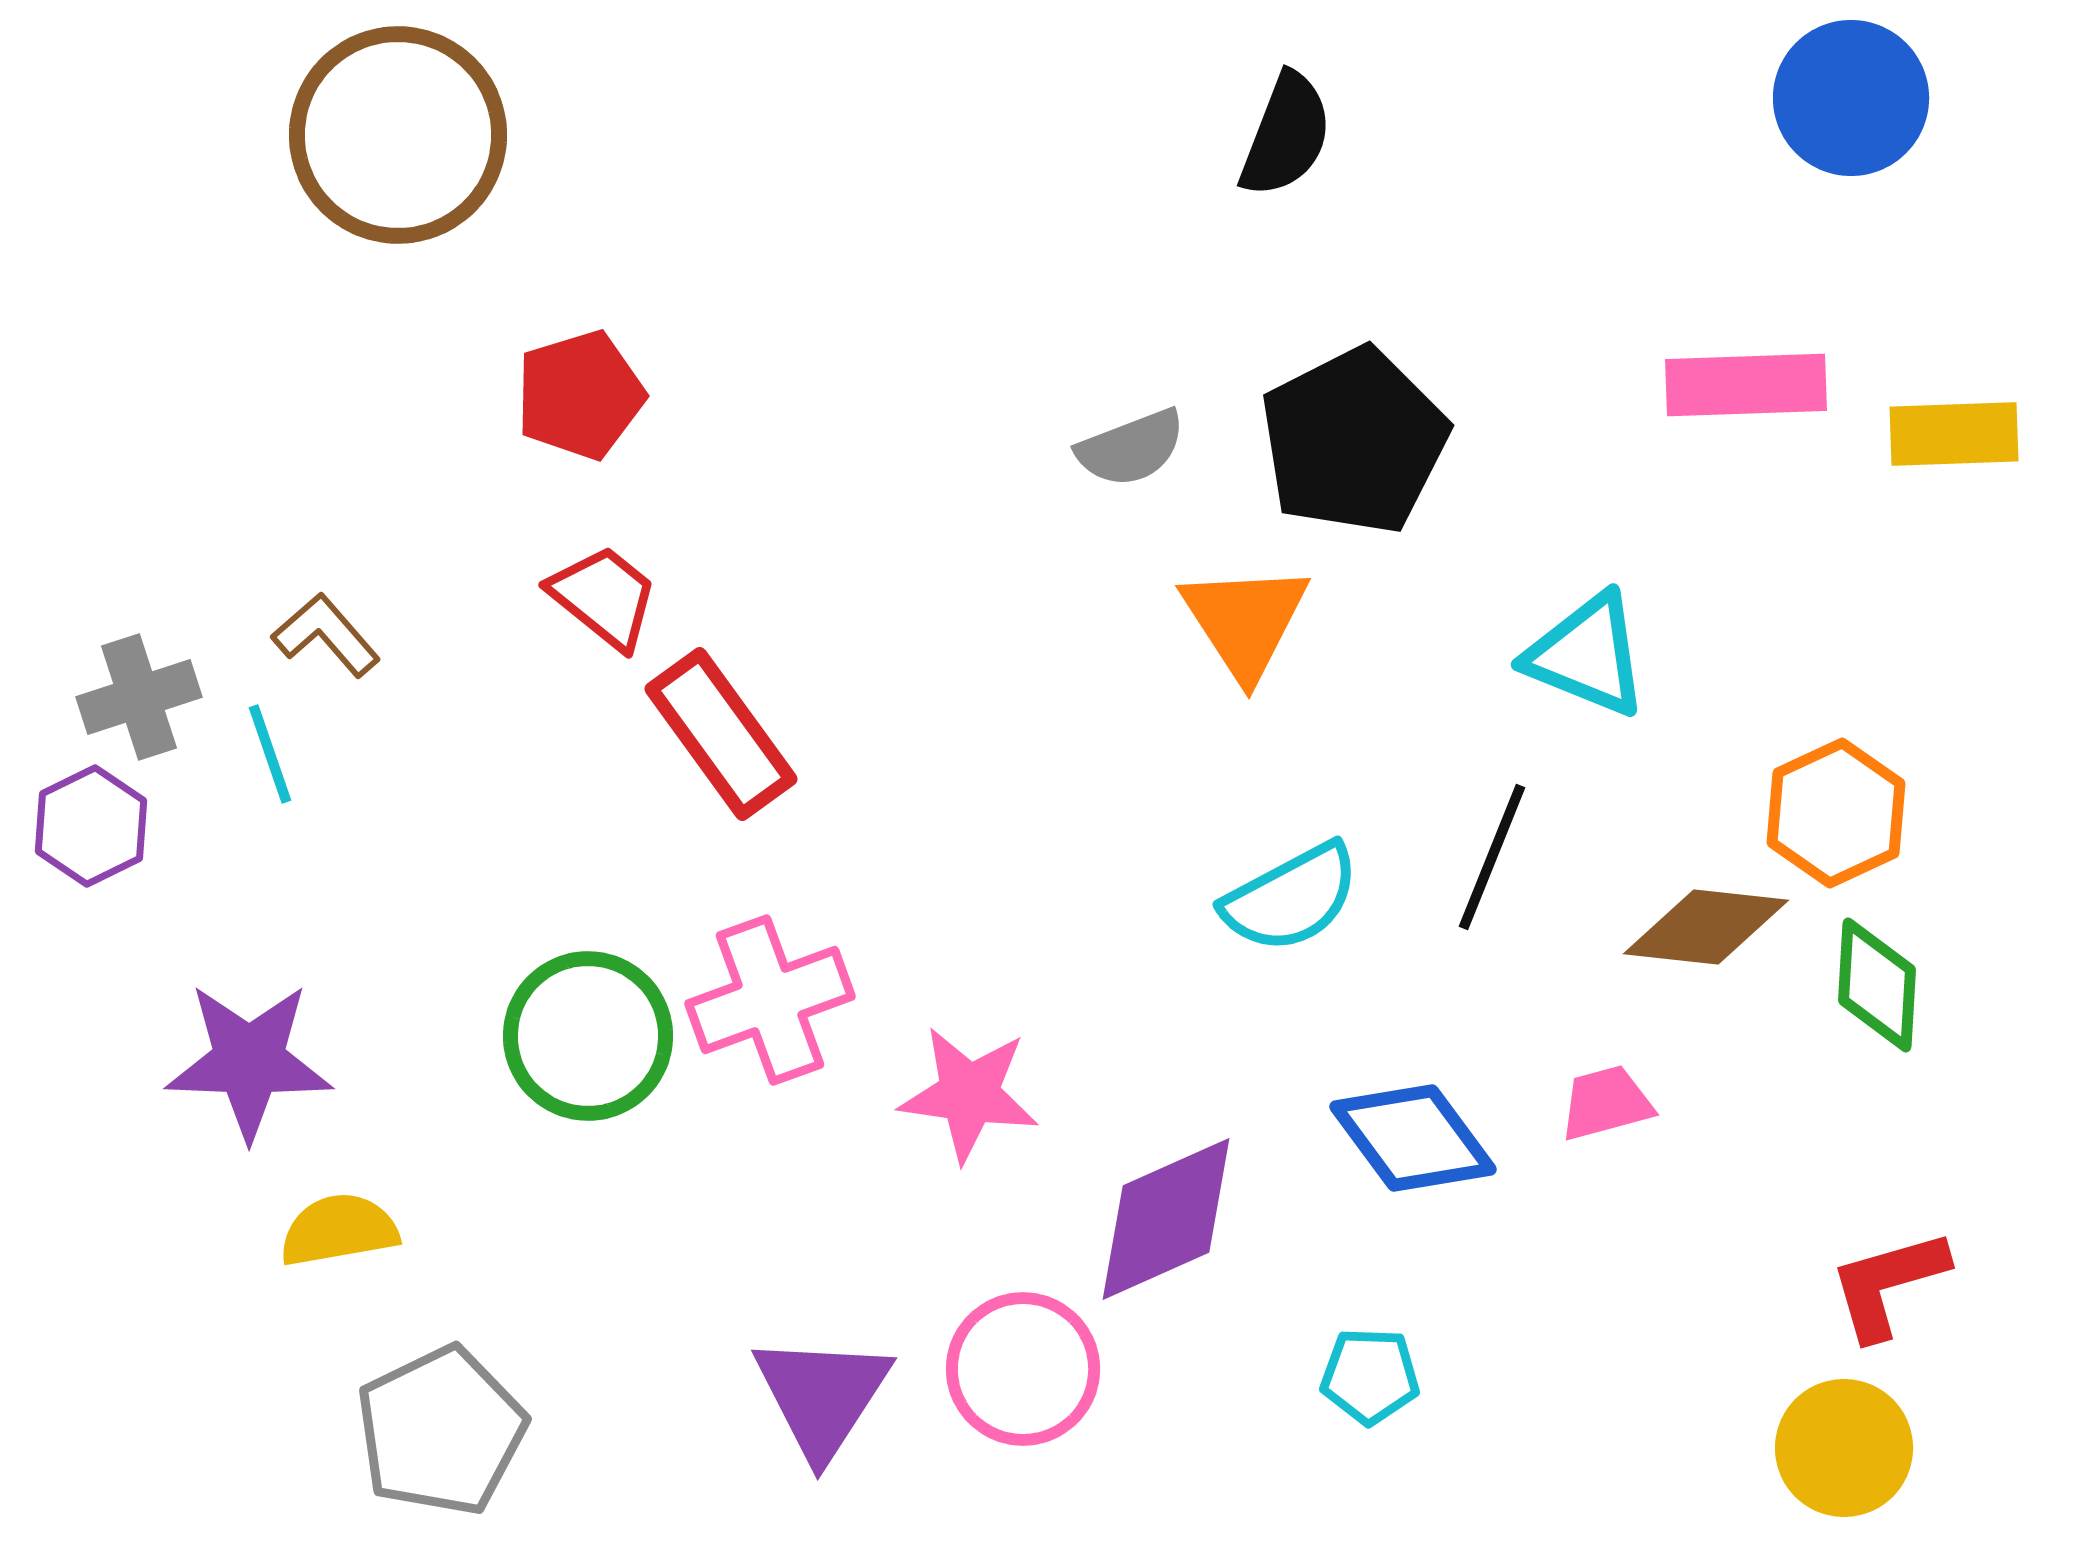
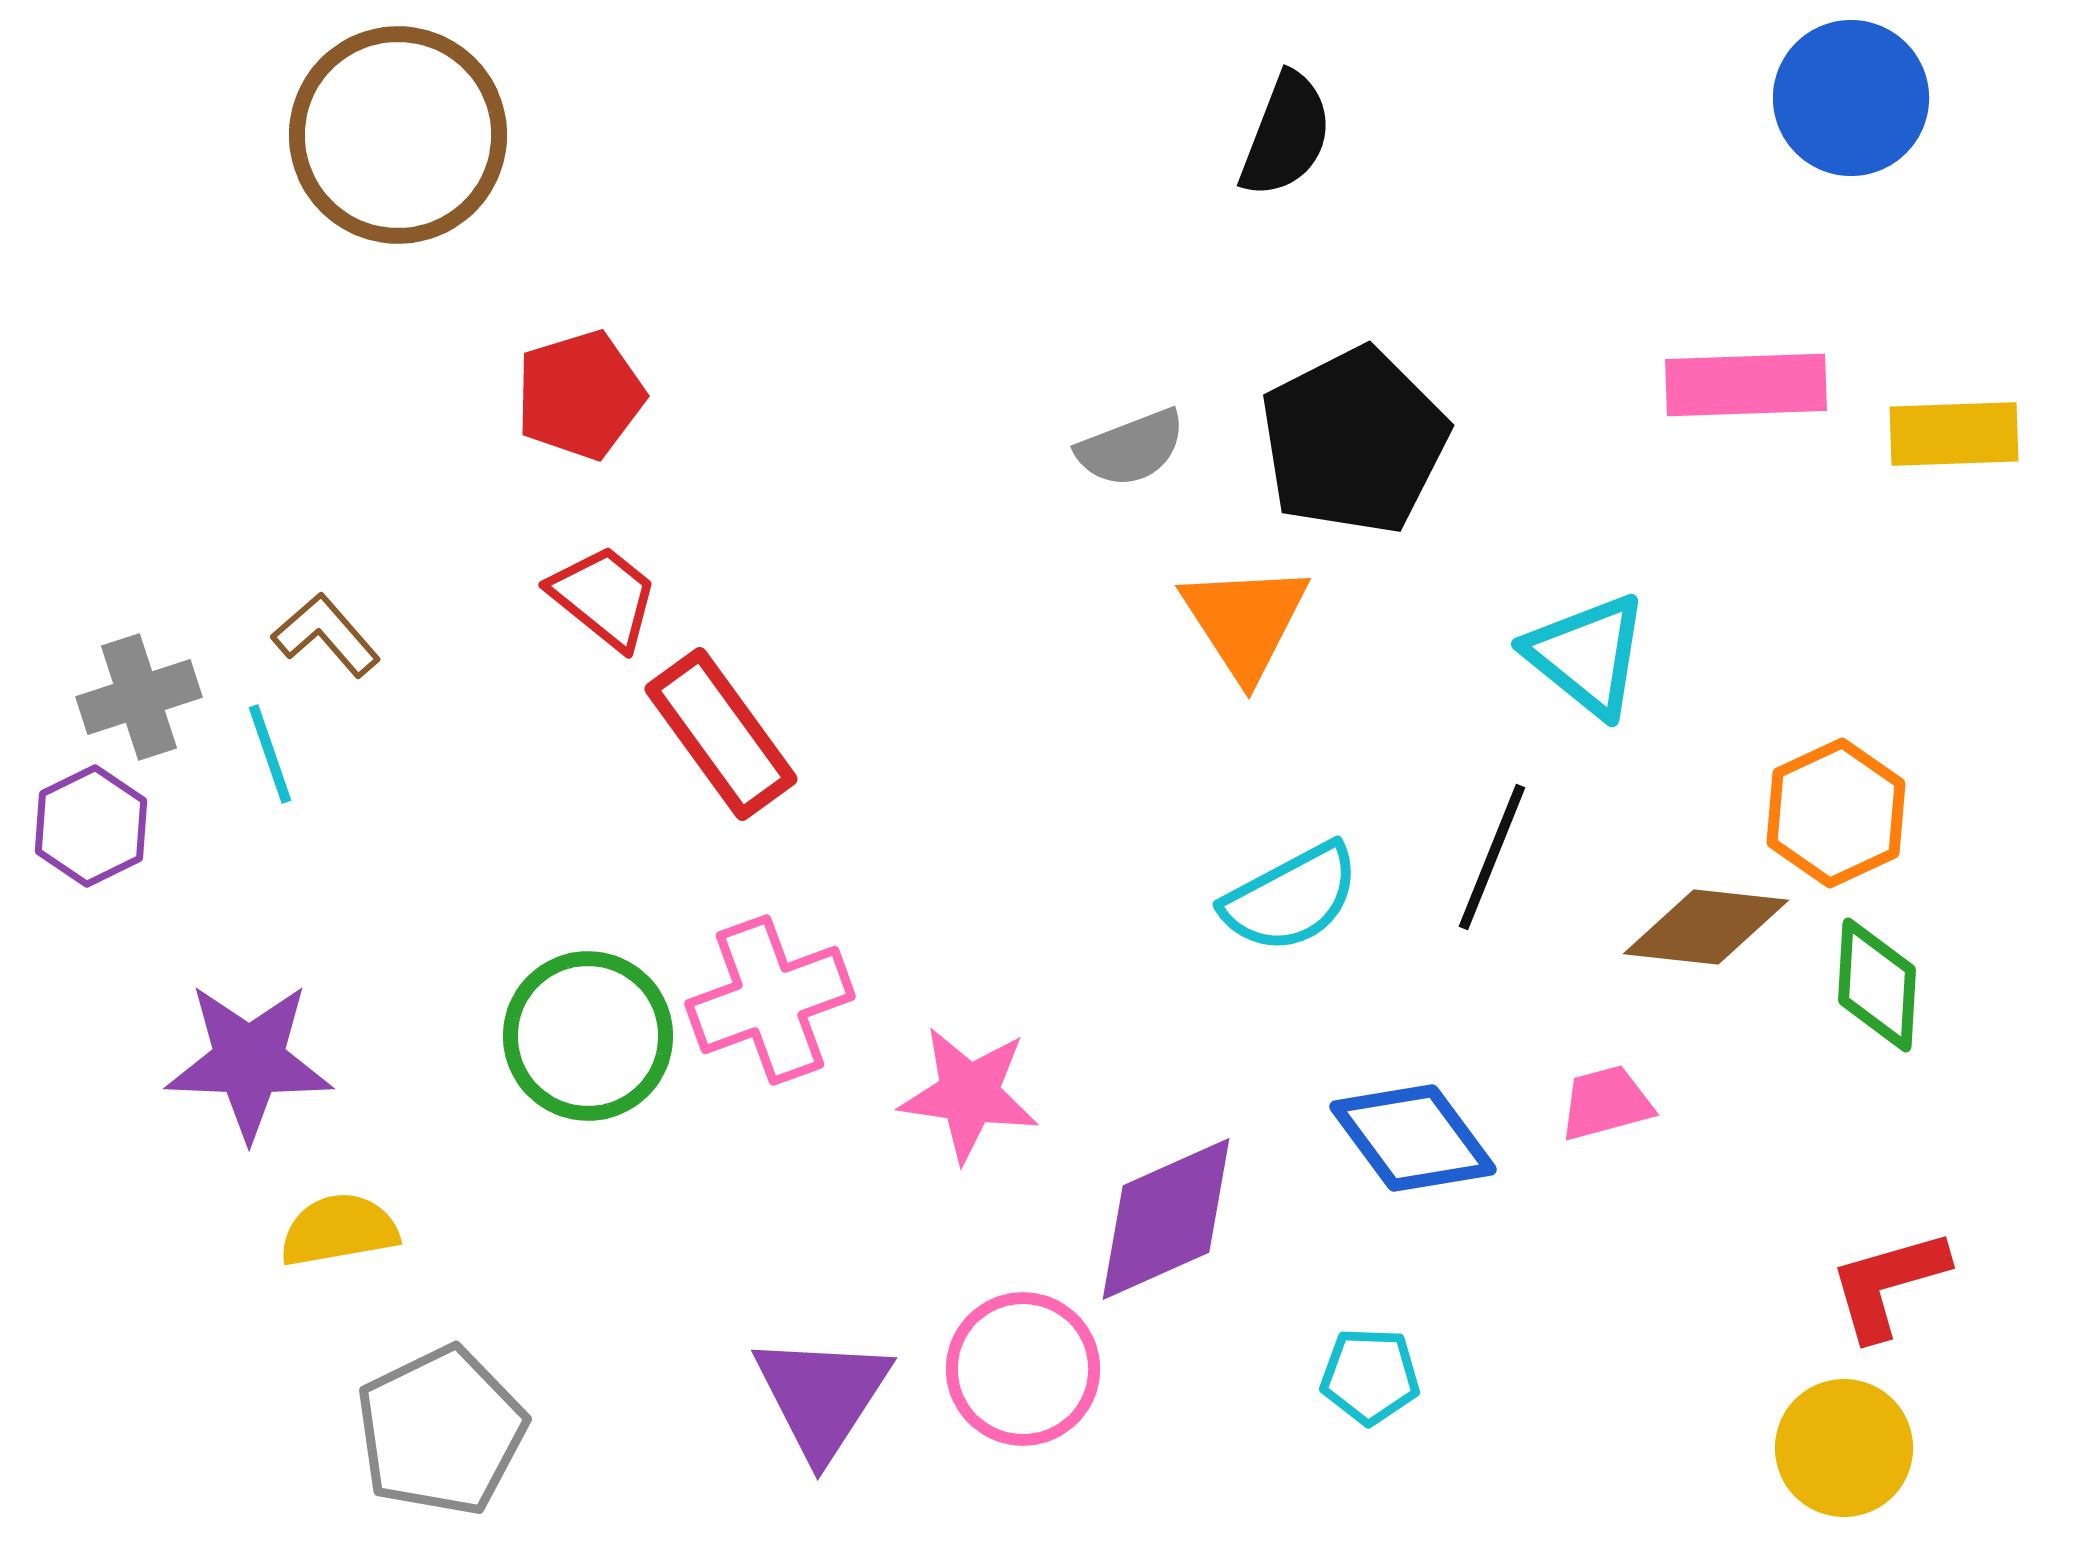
cyan triangle: rotated 17 degrees clockwise
